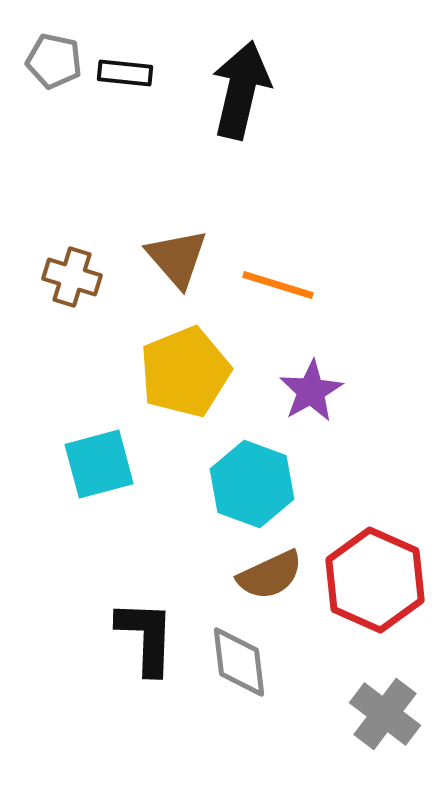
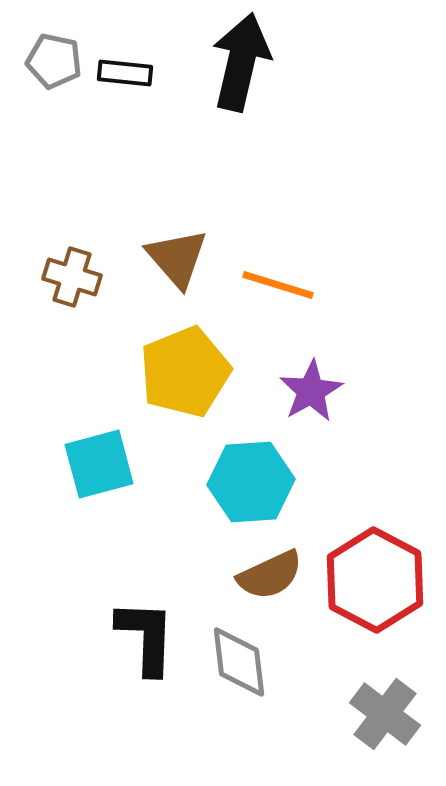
black arrow: moved 28 px up
cyan hexagon: moved 1 px left, 2 px up; rotated 24 degrees counterclockwise
red hexagon: rotated 4 degrees clockwise
